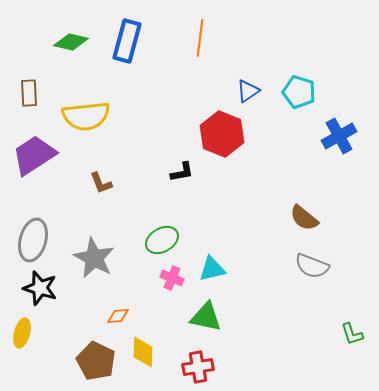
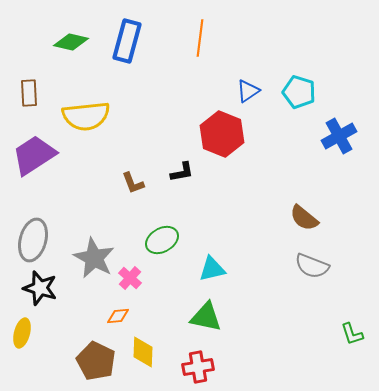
brown L-shape: moved 32 px right
pink cross: moved 42 px left; rotated 20 degrees clockwise
